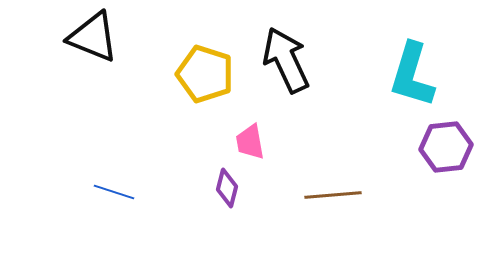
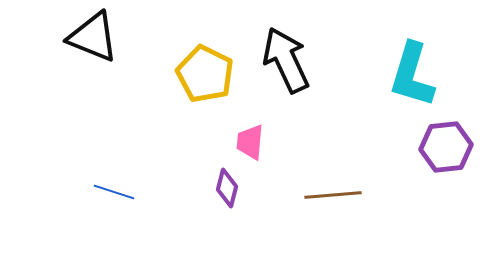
yellow pentagon: rotated 8 degrees clockwise
pink trapezoid: rotated 15 degrees clockwise
